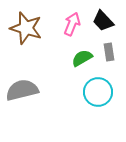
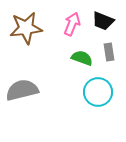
black trapezoid: rotated 25 degrees counterclockwise
brown star: rotated 24 degrees counterclockwise
green semicircle: rotated 50 degrees clockwise
